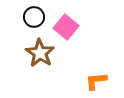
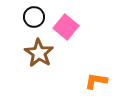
brown star: moved 1 px left
orange L-shape: rotated 15 degrees clockwise
